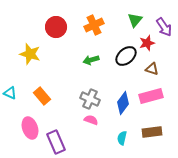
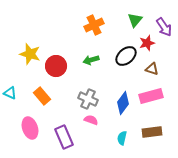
red circle: moved 39 px down
gray cross: moved 2 px left
purple rectangle: moved 8 px right, 5 px up
